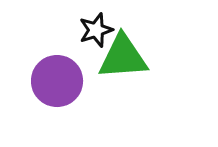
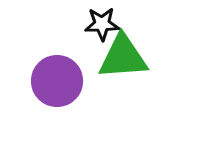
black star: moved 6 px right, 6 px up; rotated 16 degrees clockwise
